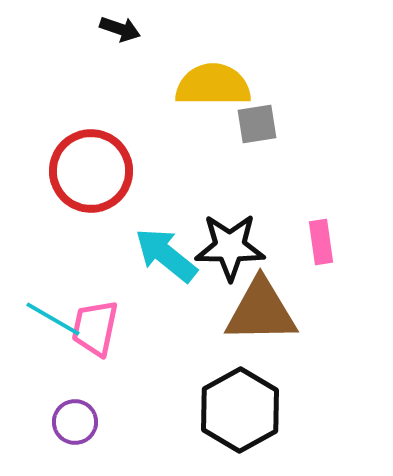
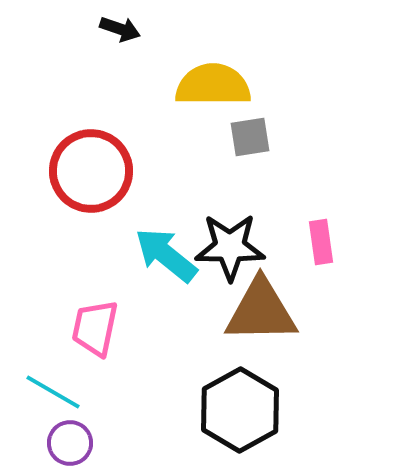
gray square: moved 7 px left, 13 px down
cyan line: moved 73 px down
purple circle: moved 5 px left, 21 px down
